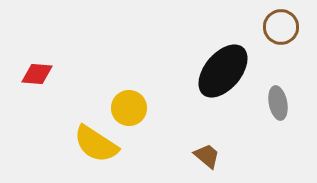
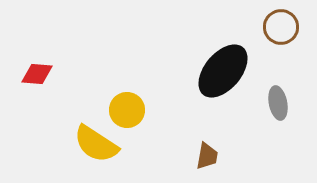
yellow circle: moved 2 px left, 2 px down
brown trapezoid: rotated 60 degrees clockwise
